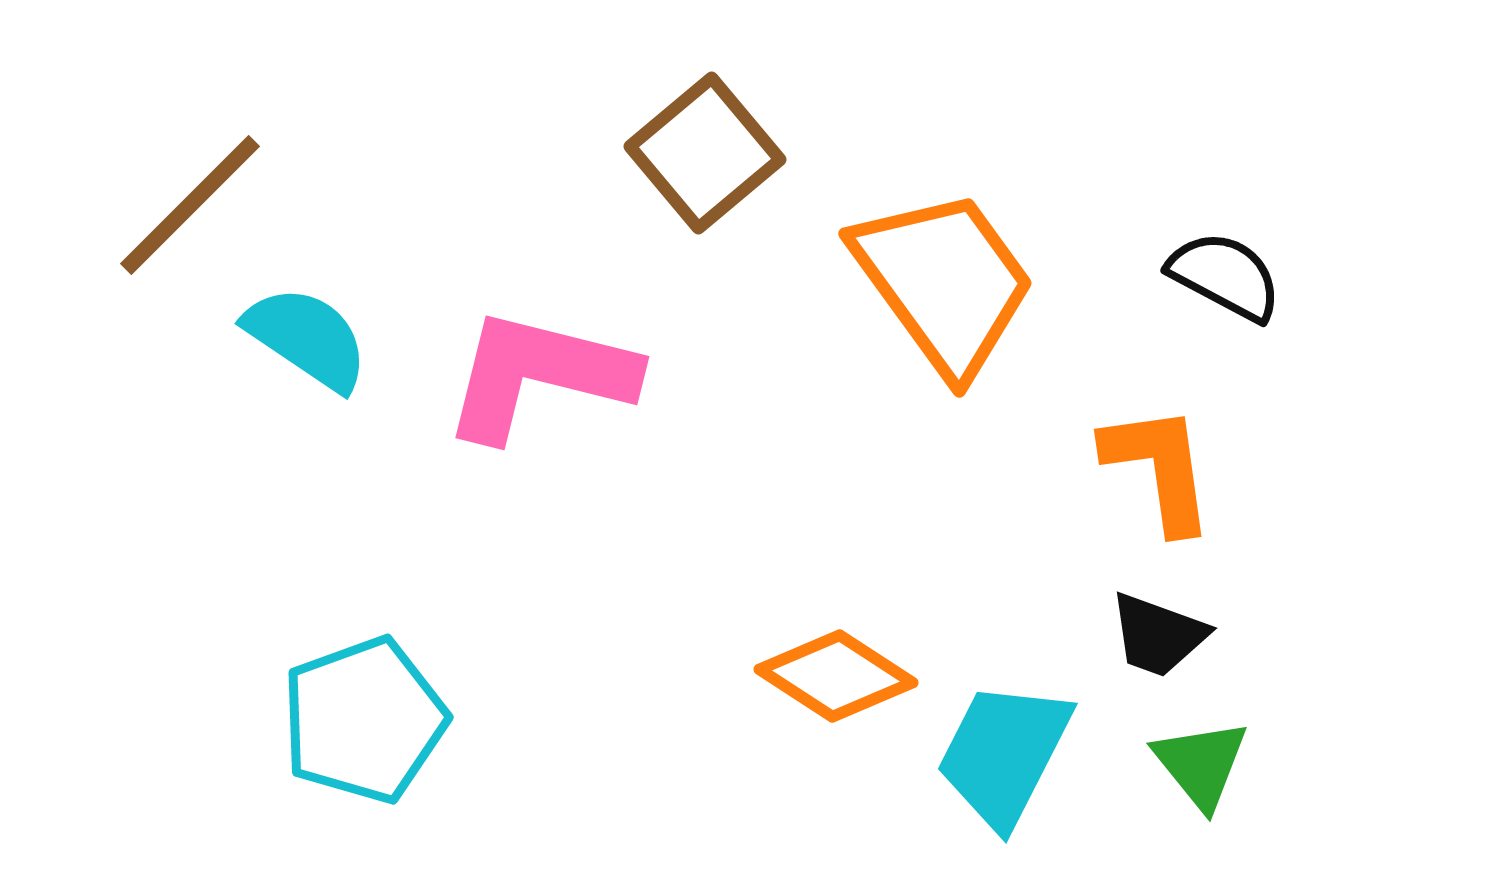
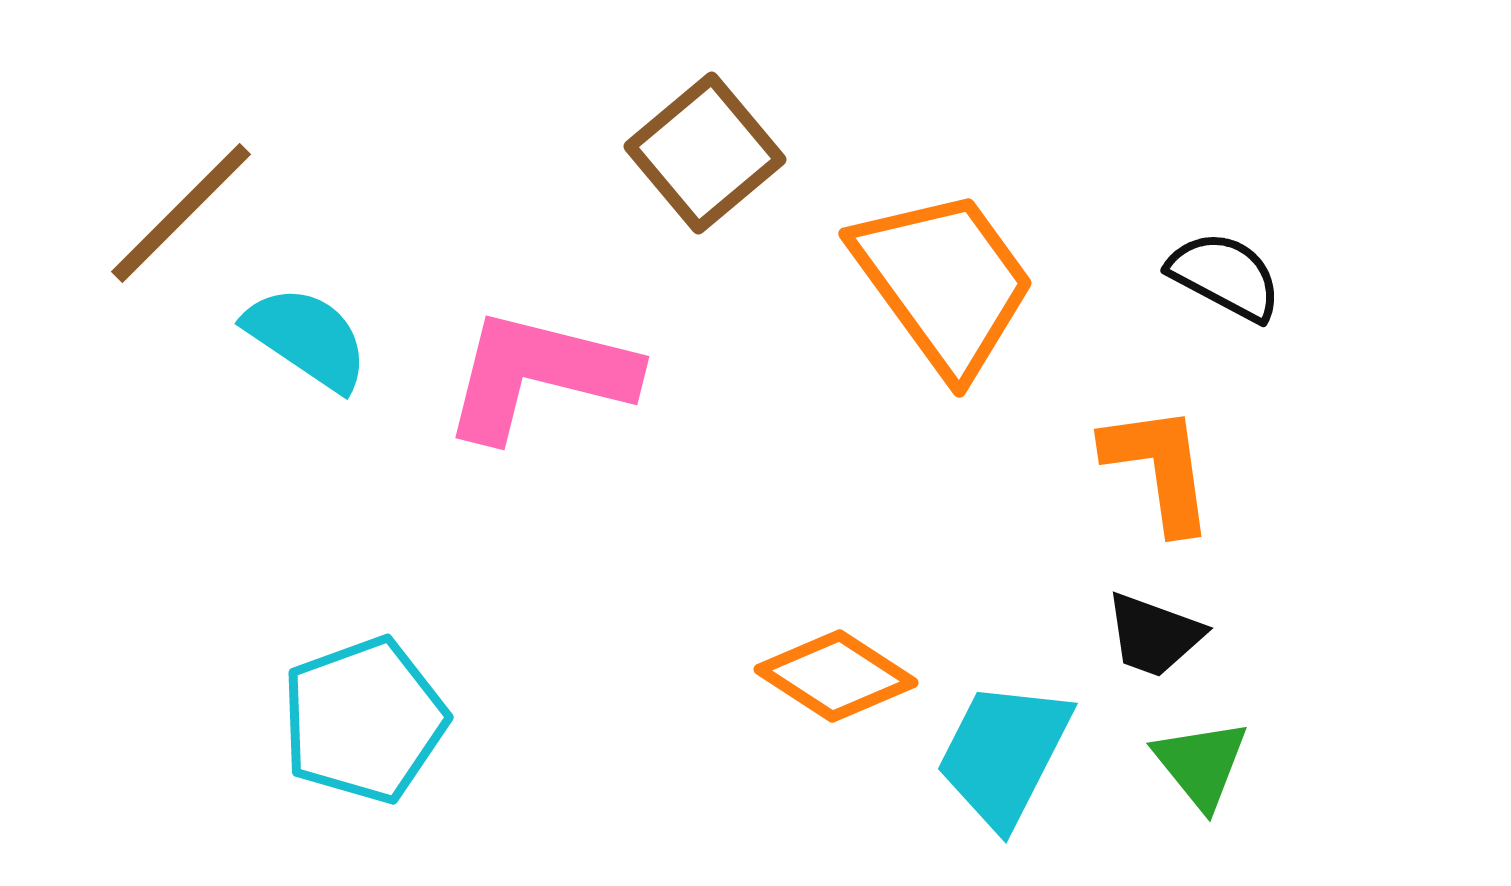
brown line: moved 9 px left, 8 px down
black trapezoid: moved 4 px left
